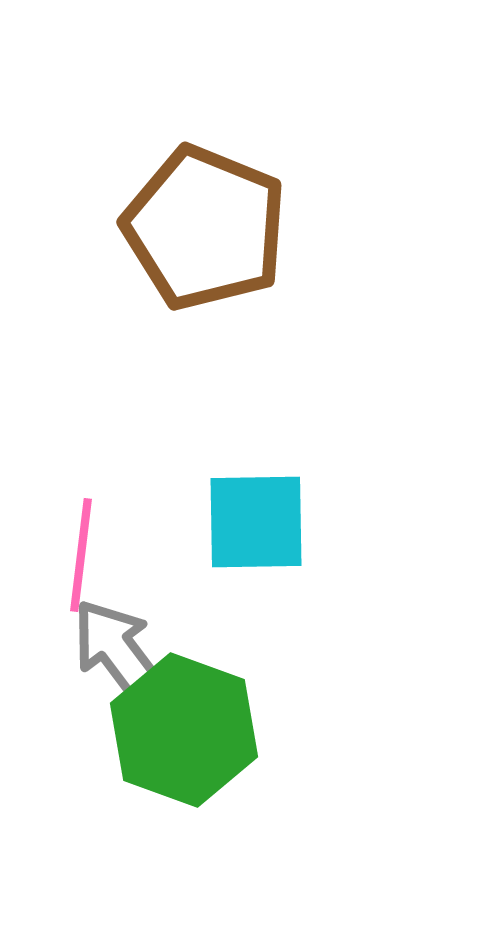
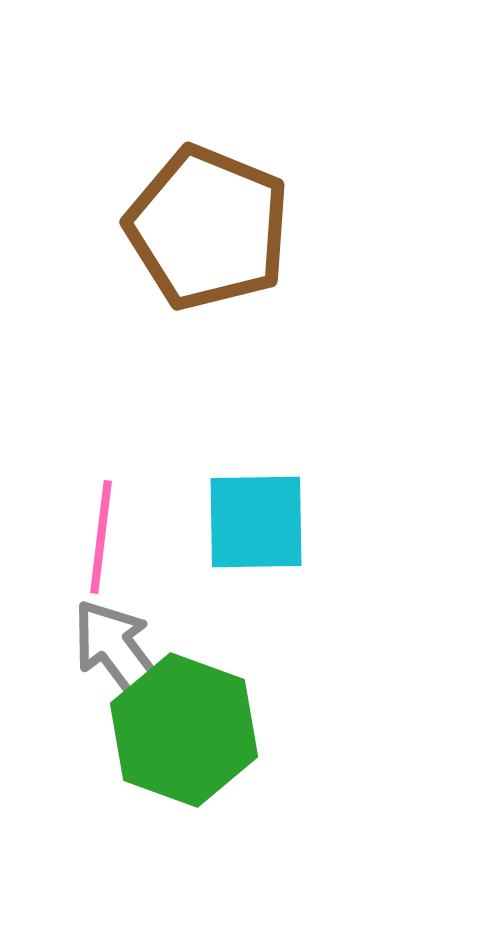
brown pentagon: moved 3 px right
pink line: moved 20 px right, 18 px up
